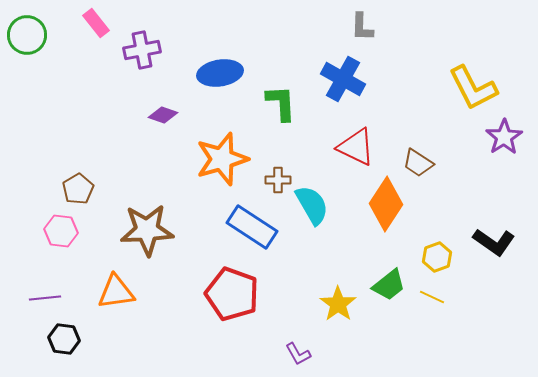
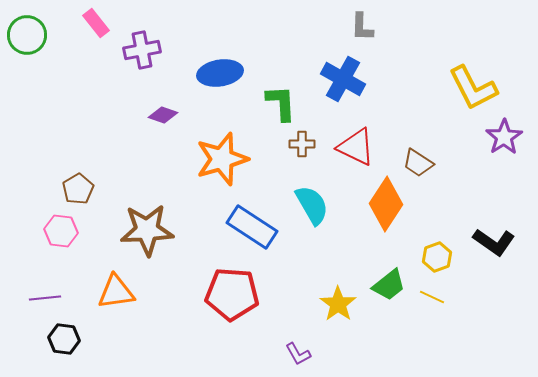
brown cross: moved 24 px right, 36 px up
red pentagon: rotated 16 degrees counterclockwise
